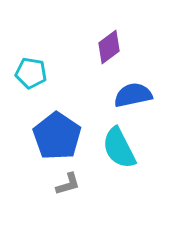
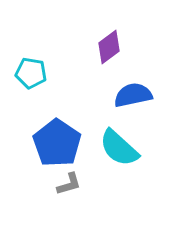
blue pentagon: moved 7 px down
cyan semicircle: rotated 21 degrees counterclockwise
gray L-shape: moved 1 px right
